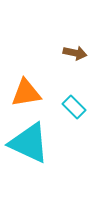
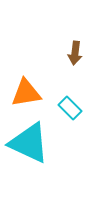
brown arrow: rotated 85 degrees clockwise
cyan rectangle: moved 4 px left, 1 px down
